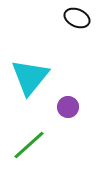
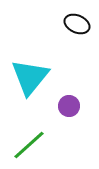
black ellipse: moved 6 px down
purple circle: moved 1 px right, 1 px up
